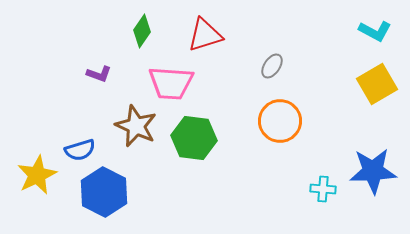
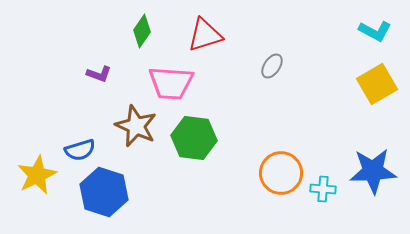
orange circle: moved 1 px right, 52 px down
blue hexagon: rotated 9 degrees counterclockwise
